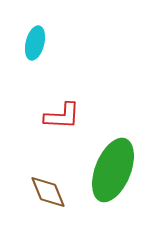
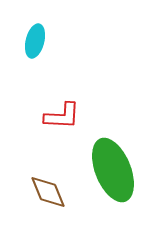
cyan ellipse: moved 2 px up
green ellipse: rotated 44 degrees counterclockwise
